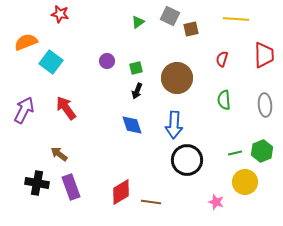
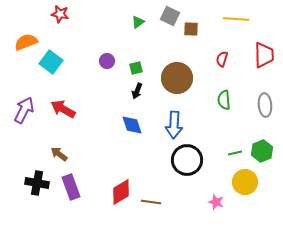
brown square: rotated 14 degrees clockwise
red arrow: moved 3 px left, 1 px down; rotated 25 degrees counterclockwise
